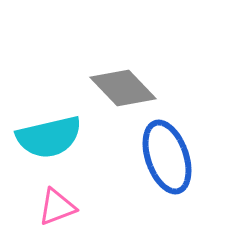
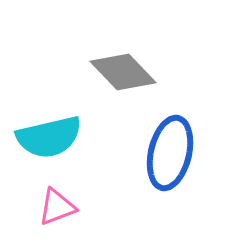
gray diamond: moved 16 px up
blue ellipse: moved 3 px right, 4 px up; rotated 32 degrees clockwise
